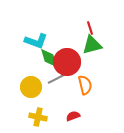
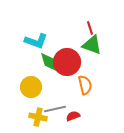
green triangle: rotated 35 degrees clockwise
green diamond: moved 4 px down
gray line: moved 3 px left, 31 px down; rotated 15 degrees clockwise
